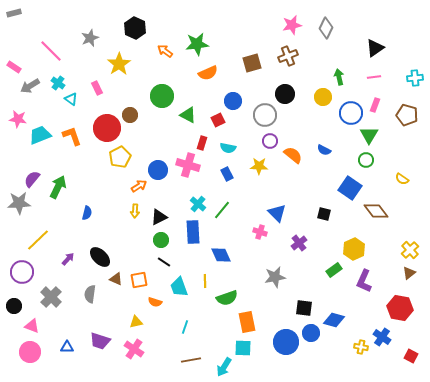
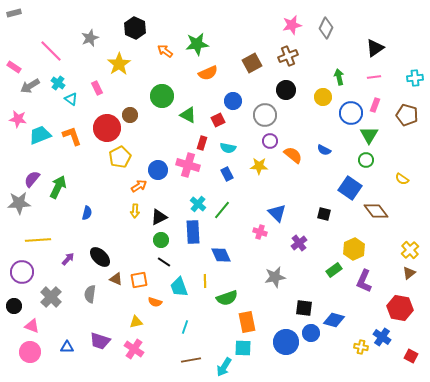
brown square at (252, 63): rotated 12 degrees counterclockwise
black circle at (285, 94): moved 1 px right, 4 px up
yellow line at (38, 240): rotated 40 degrees clockwise
